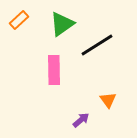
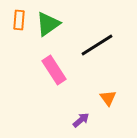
orange rectangle: rotated 42 degrees counterclockwise
green triangle: moved 14 px left
pink rectangle: rotated 32 degrees counterclockwise
orange triangle: moved 2 px up
